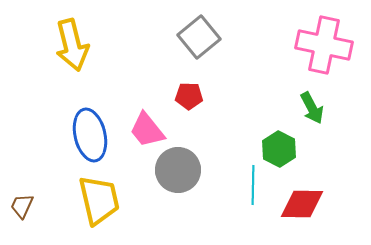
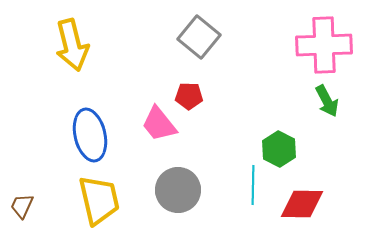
gray square: rotated 12 degrees counterclockwise
pink cross: rotated 14 degrees counterclockwise
green arrow: moved 15 px right, 7 px up
pink trapezoid: moved 12 px right, 6 px up
gray circle: moved 20 px down
